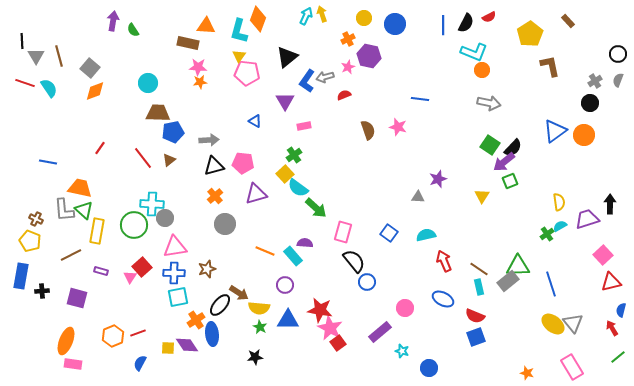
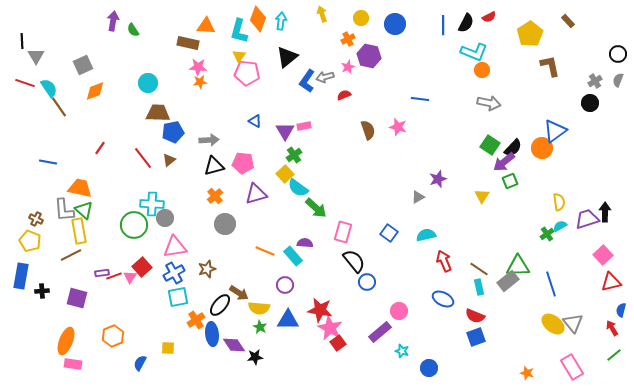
cyan arrow at (306, 16): moved 25 px left, 5 px down; rotated 18 degrees counterclockwise
yellow circle at (364, 18): moved 3 px left
brown line at (59, 56): moved 51 px down; rotated 20 degrees counterclockwise
gray square at (90, 68): moved 7 px left, 3 px up; rotated 24 degrees clockwise
purple triangle at (285, 101): moved 30 px down
orange circle at (584, 135): moved 42 px left, 13 px down
gray triangle at (418, 197): rotated 32 degrees counterclockwise
black arrow at (610, 204): moved 5 px left, 8 px down
yellow rectangle at (97, 231): moved 18 px left; rotated 20 degrees counterclockwise
purple rectangle at (101, 271): moved 1 px right, 2 px down; rotated 24 degrees counterclockwise
blue cross at (174, 273): rotated 30 degrees counterclockwise
pink circle at (405, 308): moved 6 px left, 3 px down
red line at (138, 333): moved 24 px left, 57 px up
purple diamond at (187, 345): moved 47 px right
green line at (618, 357): moved 4 px left, 2 px up
